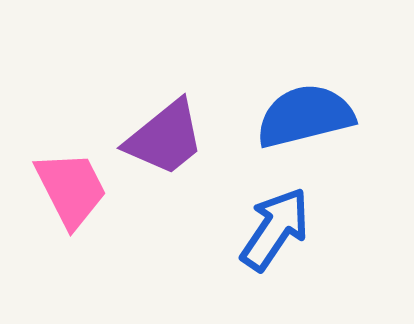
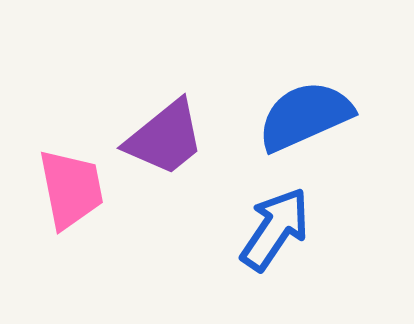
blue semicircle: rotated 10 degrees counterclockwise
pink trapezoid: rotated 16 degrees clockwise
